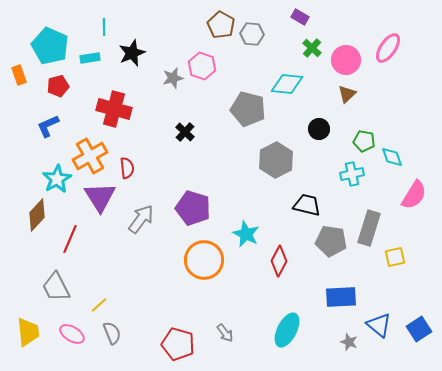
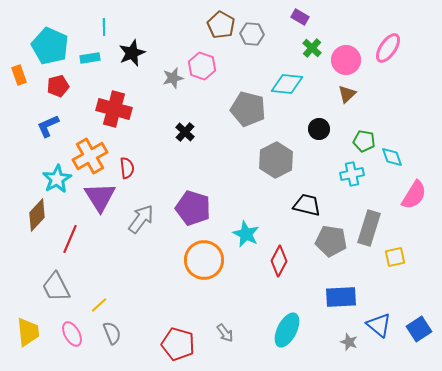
pink ellipse at (72, 334): rotated 30 degrees clockwise
